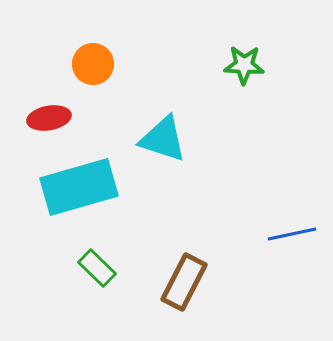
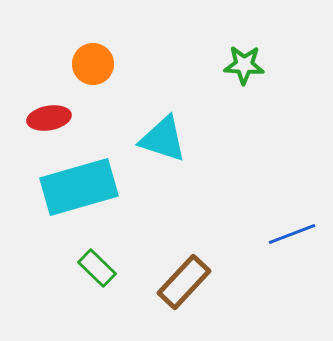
blue line: rotated 9 degrees counterclockwise
brown rectangle: rotated 16 degrees clockwise
